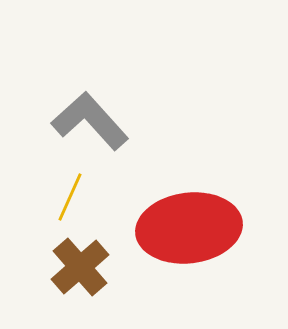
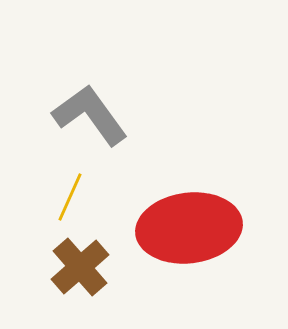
gray L-shape: moved 6 px up; rotated 6 degrees clockwise
